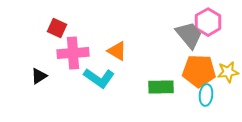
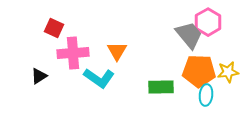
red square: moved 3 px left
orange triangle: rotated 30 degrees clockwise
